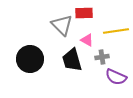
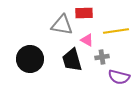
gray triangle: rotated 35 degrees counterclockwise
purple semicircle: moved 3 px right; rotated 10 degrees counterclockwise
